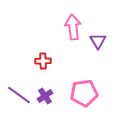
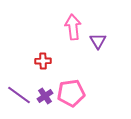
pink pentagon: moved 13 px left
